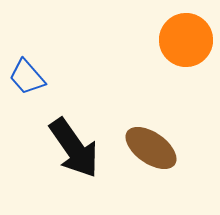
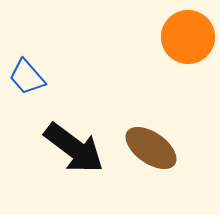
orange circle: moved 2 px right, 3 px up
black arrow: rotated 18 degrees counterclockwise
